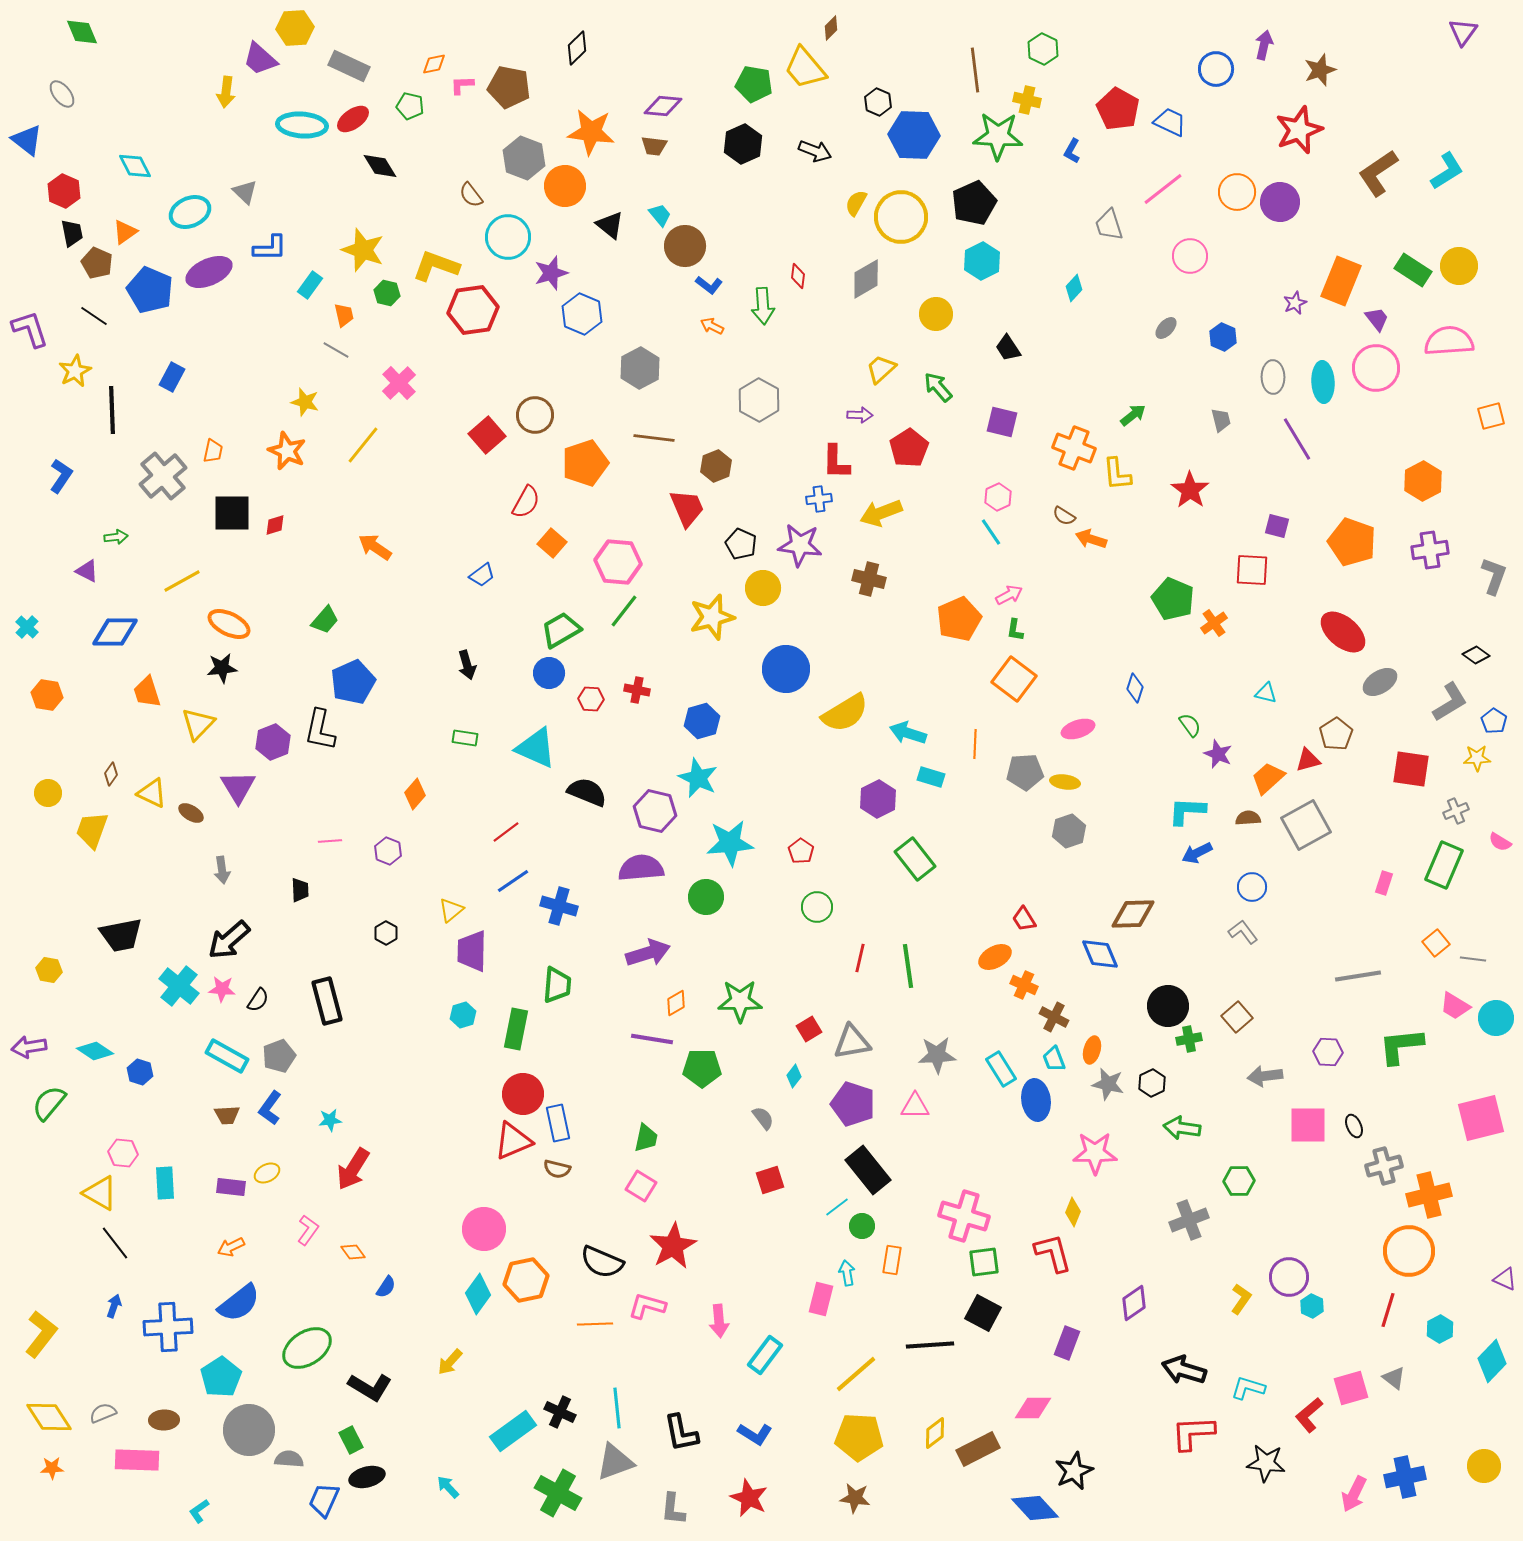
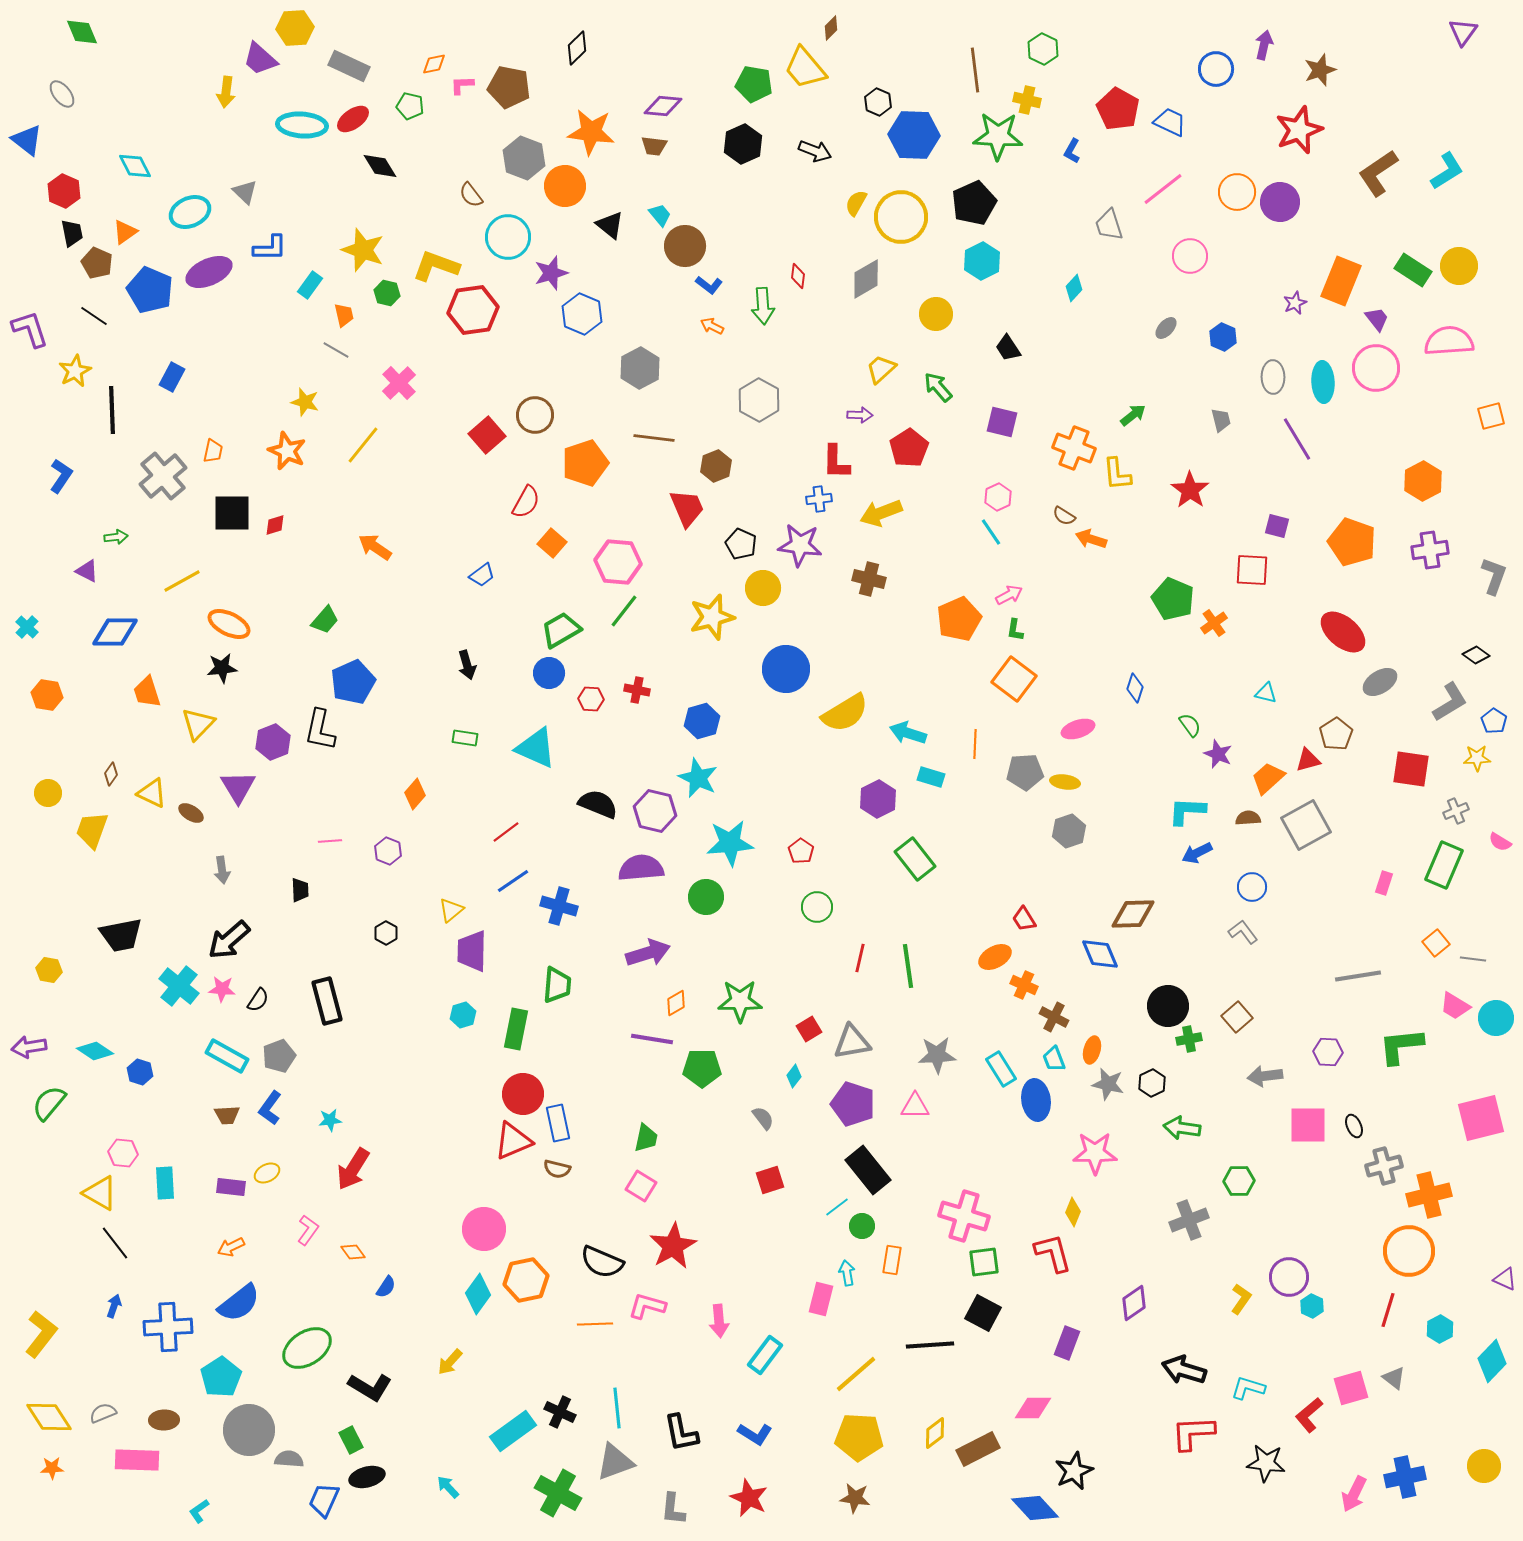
black semicircle at (587, 792): moved 11 px right, 12 px down
